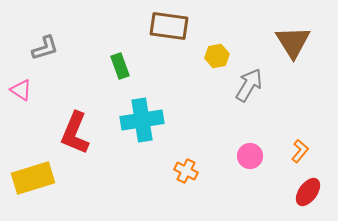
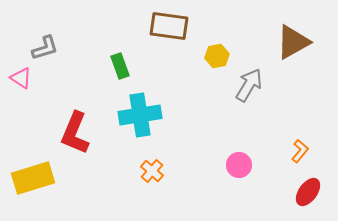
brown triangle: rotated 33 degrees clockwise
pink triangle: moved 12 px up
cyan cross: moved 2 px left, 5 px up
pink circle: moved 11 px left, 9 px down
orange cross: moved 34 px left; rotated 15 degrees clockwise
